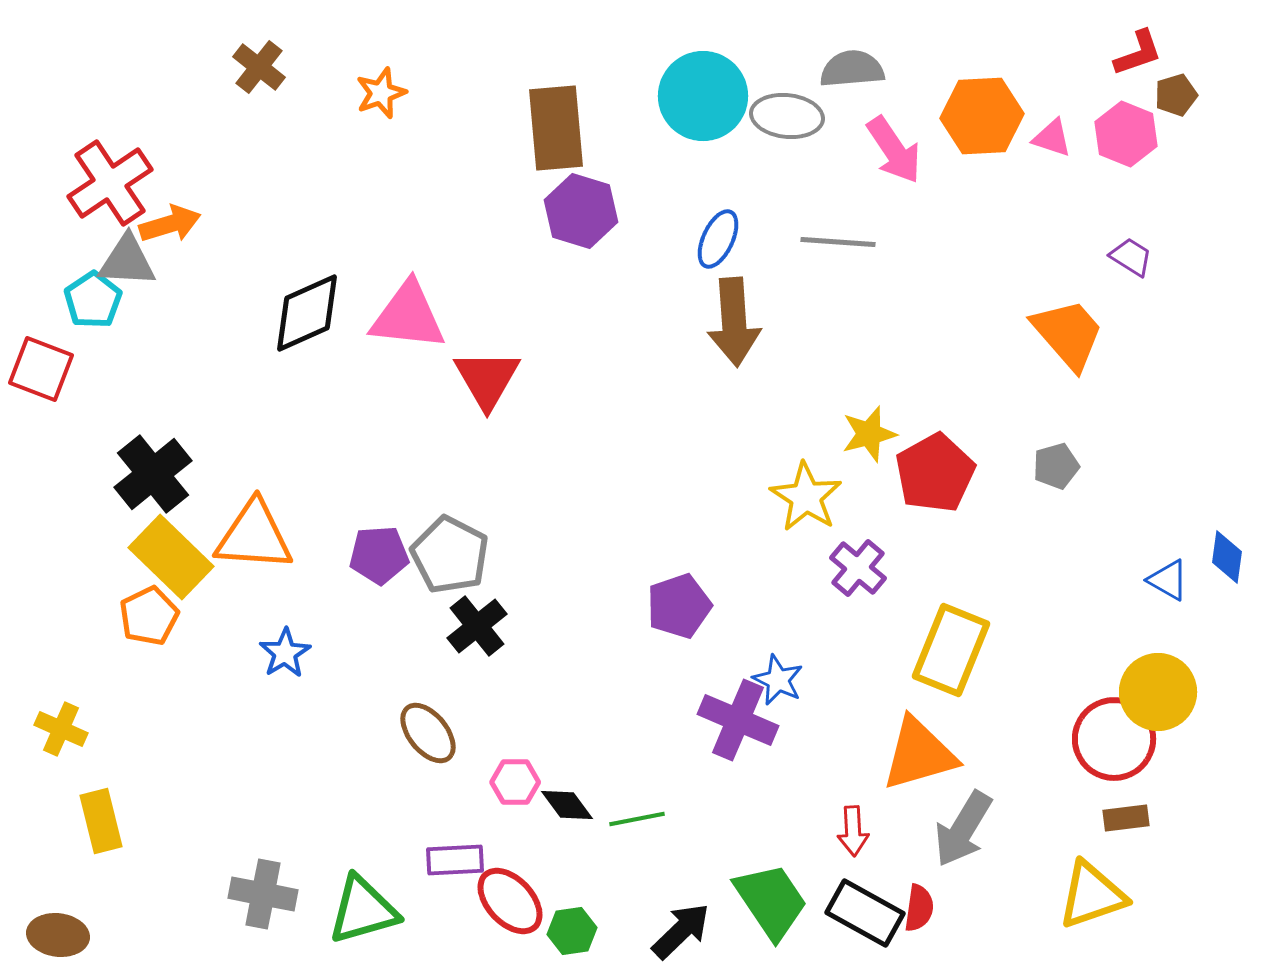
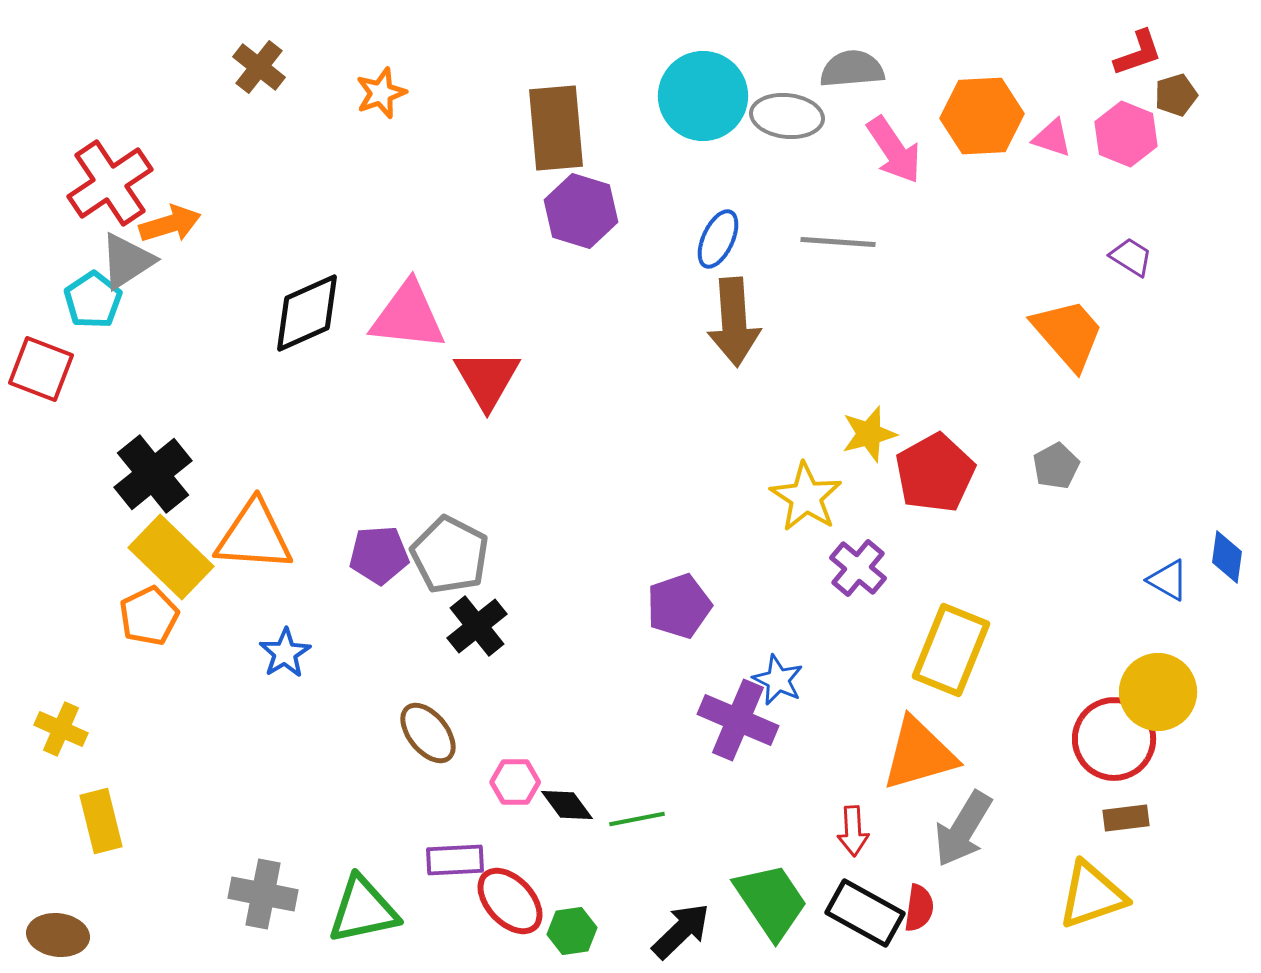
gray triangle at (127, 261): rotated 36 degrees counterclockwise
gray pentagon at (1056, 466): rotated 12 degrees counterclockwise
green triangle at (363, 910): rotated 4 degrees clockwise
